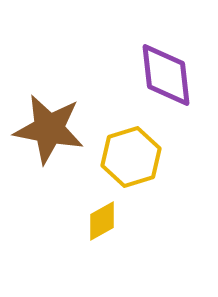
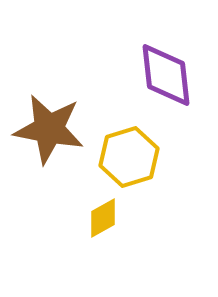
yellow hexagon: moved 2 px left
yellow diamond: moved 1 px right, 3 px up
